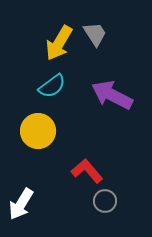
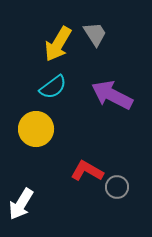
yellow arrow: moved 1 px left, 1 px down
cyan semicircle: moved 1 px right, 1 px down
yellow circle: moved 2 px left, 2 px up
red L-shape: rotated 20 degrees counterclockwise
gray circle: moved 12 px right, 14 px up
